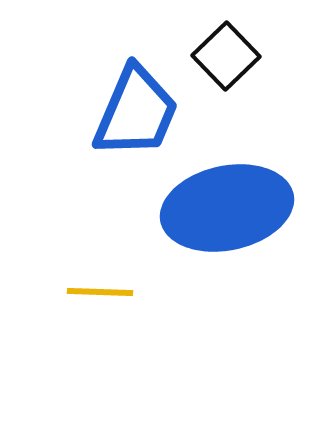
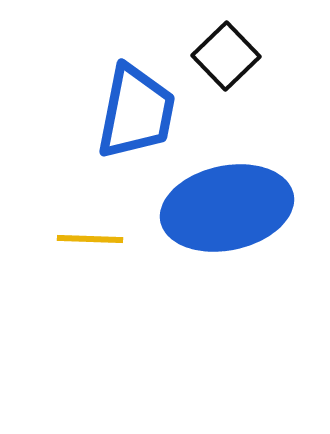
blue trapezoid: rotated 12 degrees counterclockwise
yellow line: moved 10 px left, 53 px up
